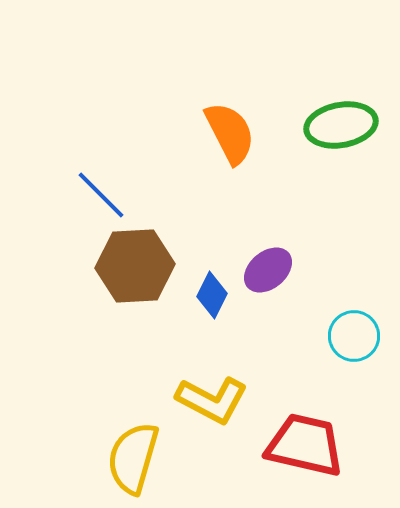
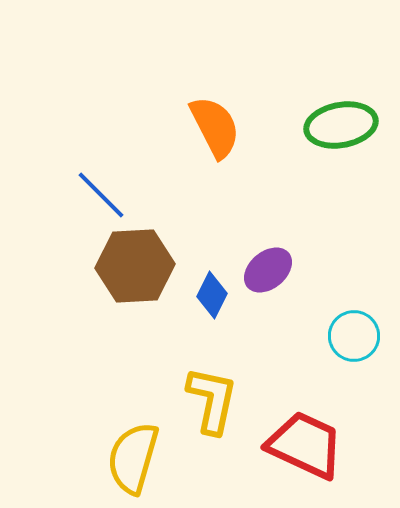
orange semicircle: moved 15 px left, 6 px up
yellow L-shape: rotated 106 degrees counterclockwise
red trapezoid: rotated 12 degrees clockwise
